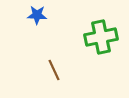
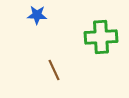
green cross: rotated 8 degrees clockwise
